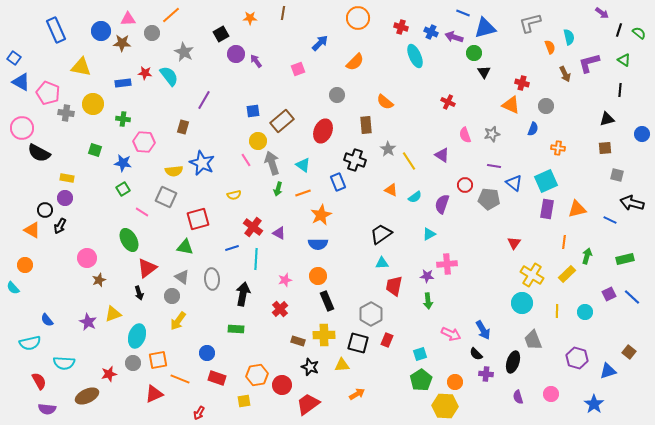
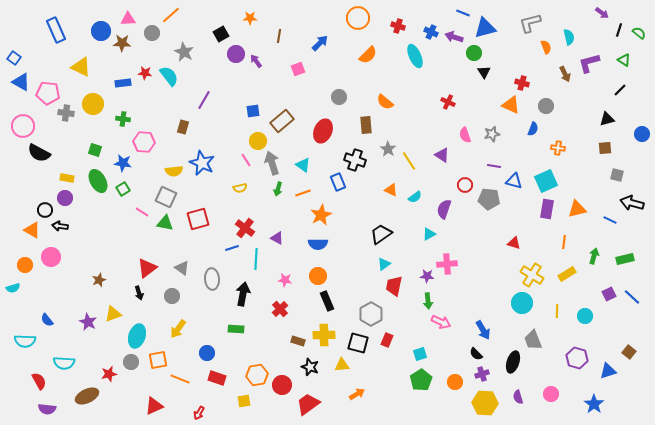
brown line at (283, 13): moved 4 px left, 23 px down
red cross at (401, 27): moved 3 px left, 1 px up
orange semicircle at (550, 47): moved 4 px left
orange semicircle at (355, 62): moved 13 px right, 7 px up
yellow triangle at (81, 67): rotated 15 degrees clockwise
black line at (620, 90): rotated 40 degrees clockwise
pink pentagon at (48, 93): rotated 15 degrees counterclockwise
gray circle at (337, 95): moved 2 px right, 2 px down
pink circle at (22, 128): moved 1 px right, 2 px up
blue triangle at (514, 183): moved 2 px up; rotated 24 degrees counterclockwise
yellow semicircle at (234, 195): moved 6 px right, 7 px up
purple semicircle at (442, 204): moved 2 px right, 5 px down
black arrow at (60, 226): rotated 70 degrees clockwise
red cross at (253, 227): moved 8 px left, 1 px down
purple triangle at (279, 233): moved 2 px left, 5 px down
green ellipse at (129, 240): moved 31 px left, 59 px up
red triangle at (514, 243): rotated 48 degrees counterclockwise
green triangle at (185, 247): moved 20 px left, 24 px up
green arrow at (587, 256): moved 7 px right
pink circle at (87, 258): moved 36 px left, 1 px up
cyan triangle at (382, 263): moved 2 px right, 1 px down; rotated 32 degrees counterclockwise
yellow rectangle at (567, 274): rotated 12 degrees clockwise
gray triangle at (182, 277): moved 9 px up
pink star at (285, 280): rotated 24 degrees clockwise
cyan semicircle at (13, 288): rotated 64 degrees counterclockwise
cyan circle at (585, 312): moved 4 px down
yellow arrow at (178, 321): moved 8 px down
pink arrow at (451, 334): moved 10 px left, 12 px up
cyan semicircle at (30, 343): moved 5 px left, 2 px up; rotated 15 degrees clockwise
gray circle at (133, 363): moved 2 px left, 1 px up
purple cross at (486, 374): moved 4 px left; rotated 24 degrees counterclockwise
red triangle at (154, 394): moved 12 px down
yellow hexagon at (445, 406): moved 40 px right, 3 px up
